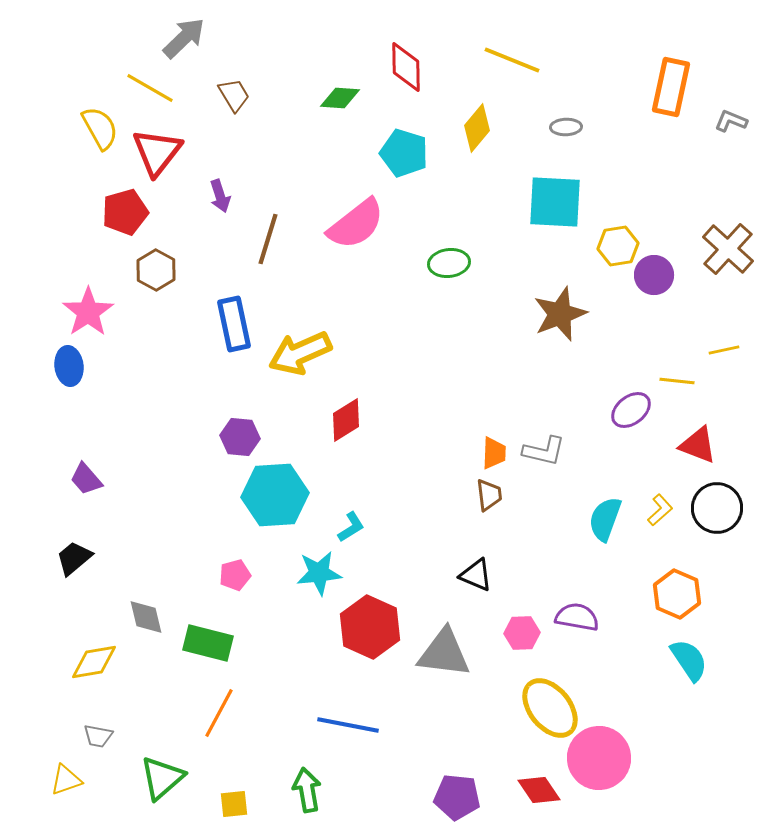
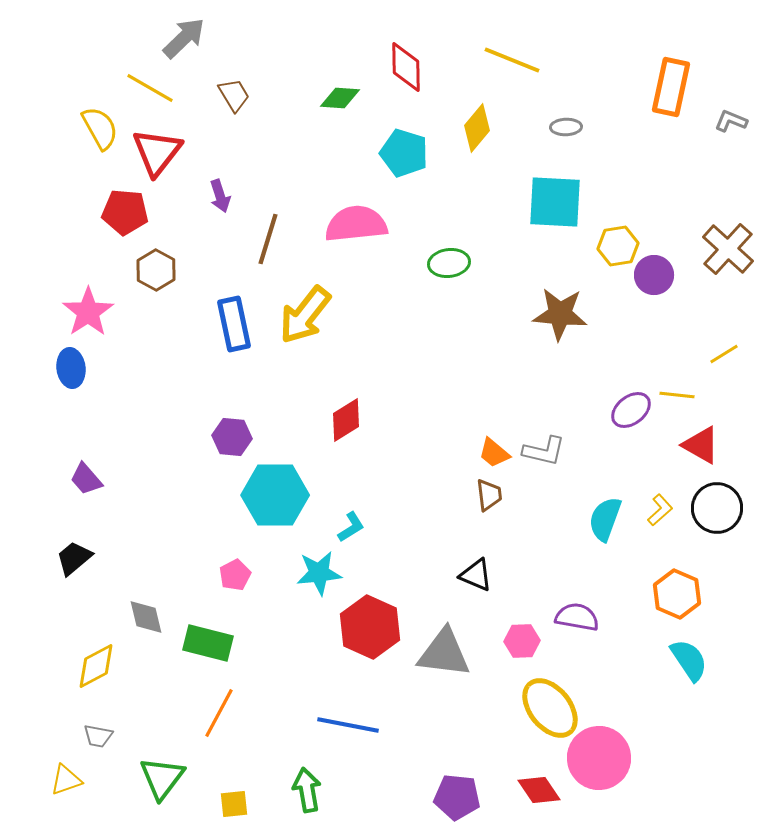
red pentagon at (125, 212): rotated 21 degrees clockwise
pink semicircle at (356, 224): rotated 148 degrees counterclockwise
brown star at (560, 314): rotated 26 degrees clockwise
yellow line at (724, 350): moved 4 px down; rotated 20 degrees counterclockwise
yellow arrow at (300, 353): moved 5 px right, 38 px up; rotated 28 degrees counterclockwise
blue ellipse at (69, 366): moved 2 px right, 2 px down
yellow line at (677, 381): moved 14 px down
purple hexagon at (240, 437): moved 8 px left
red triangle at (698, 445): moved 3 px right; rotated 9 degrees clockwise
orange trapezoid at (494, 453): rotated 128 degrees clockwise
cyan hexagon at (275, 495): rotated 4 degrees clockwise
pink pentagon at (235, 575): rotated 12 degrees counterclockwise
pink hexagon at (522, 633): moved 8 px down
yellow diamond at (94, 662): moved 2 px right, 4 px down; rotated 18 degrees counterclockwise
green triangle at (162, 778): rotated 12 degrees counterclockwise
